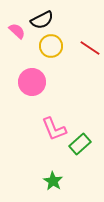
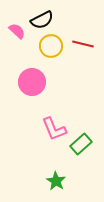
red line: moved 7 px left, 4 px up; rotated 20 degrees counterclockwise
green rectangle: moved 1 px right
green star: moved 3 px right
